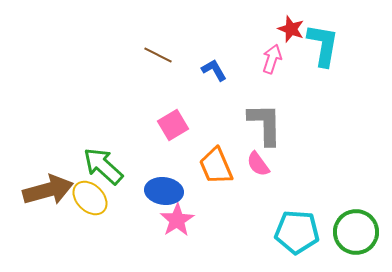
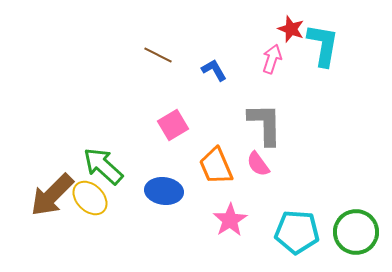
brown arrow: moved 4 px right, 5 px down; rotated 150 degrees clockwise
pink star: moved 53 px right
